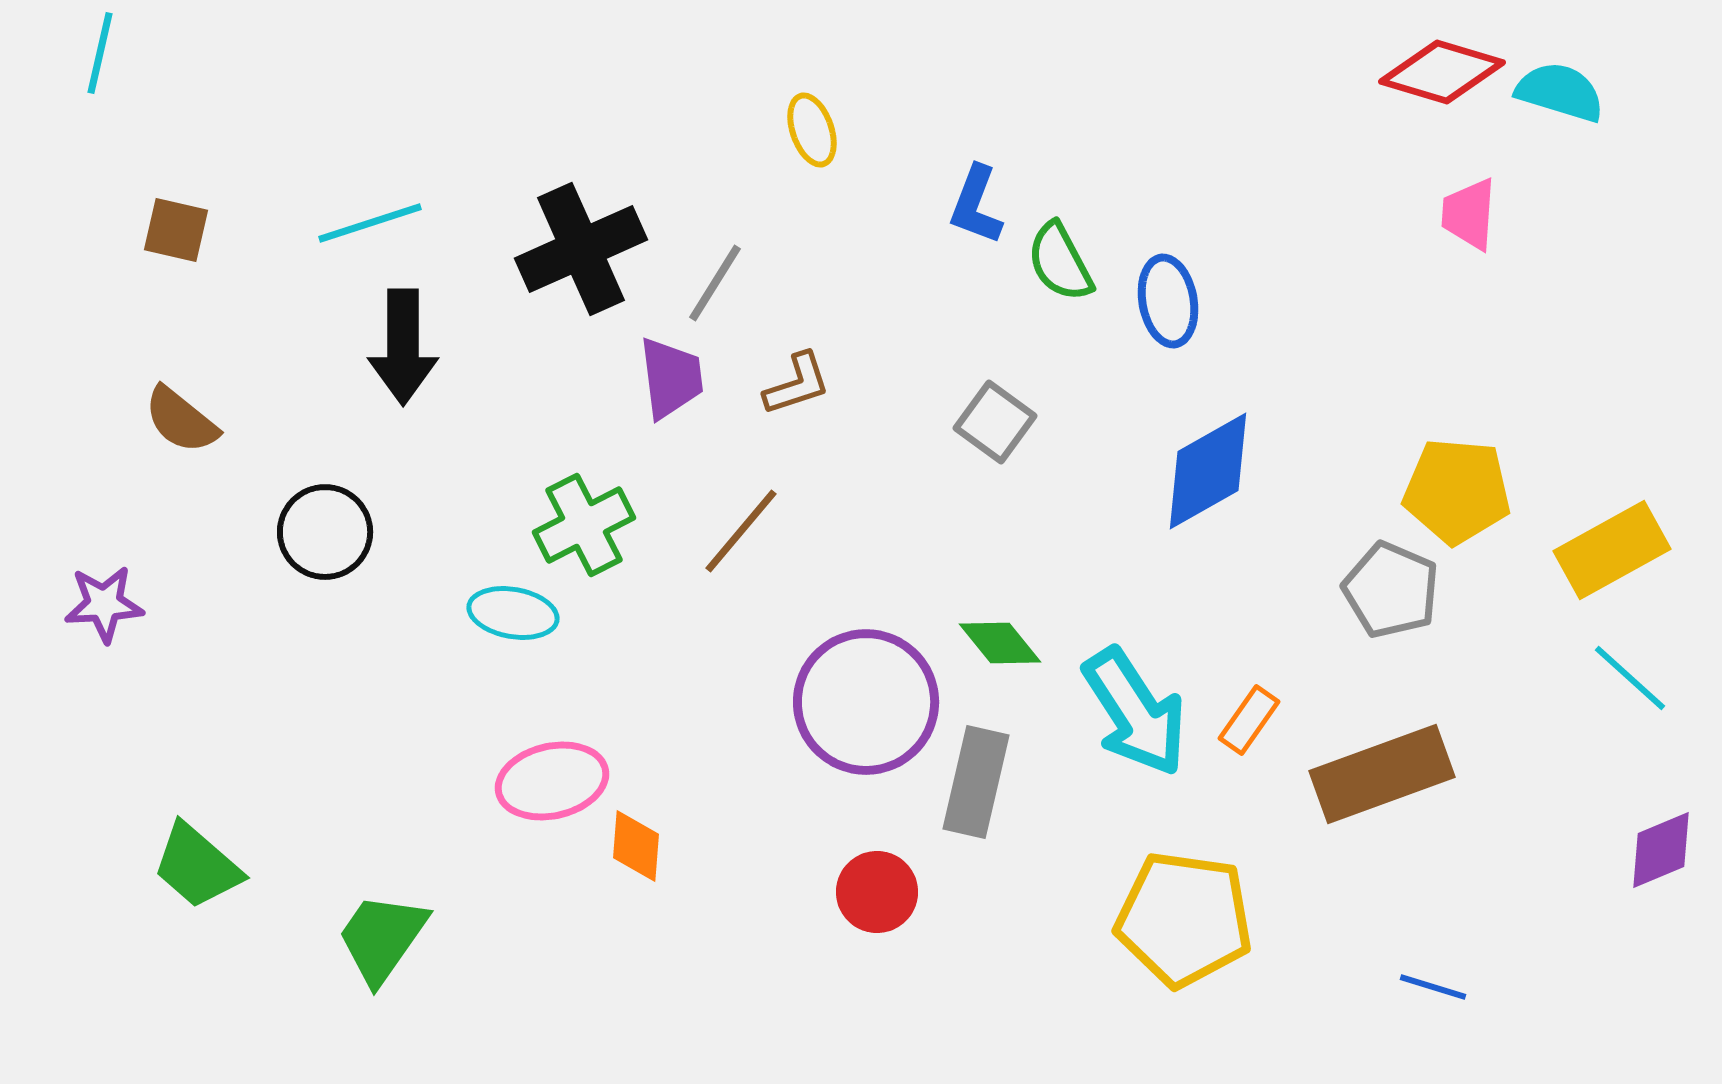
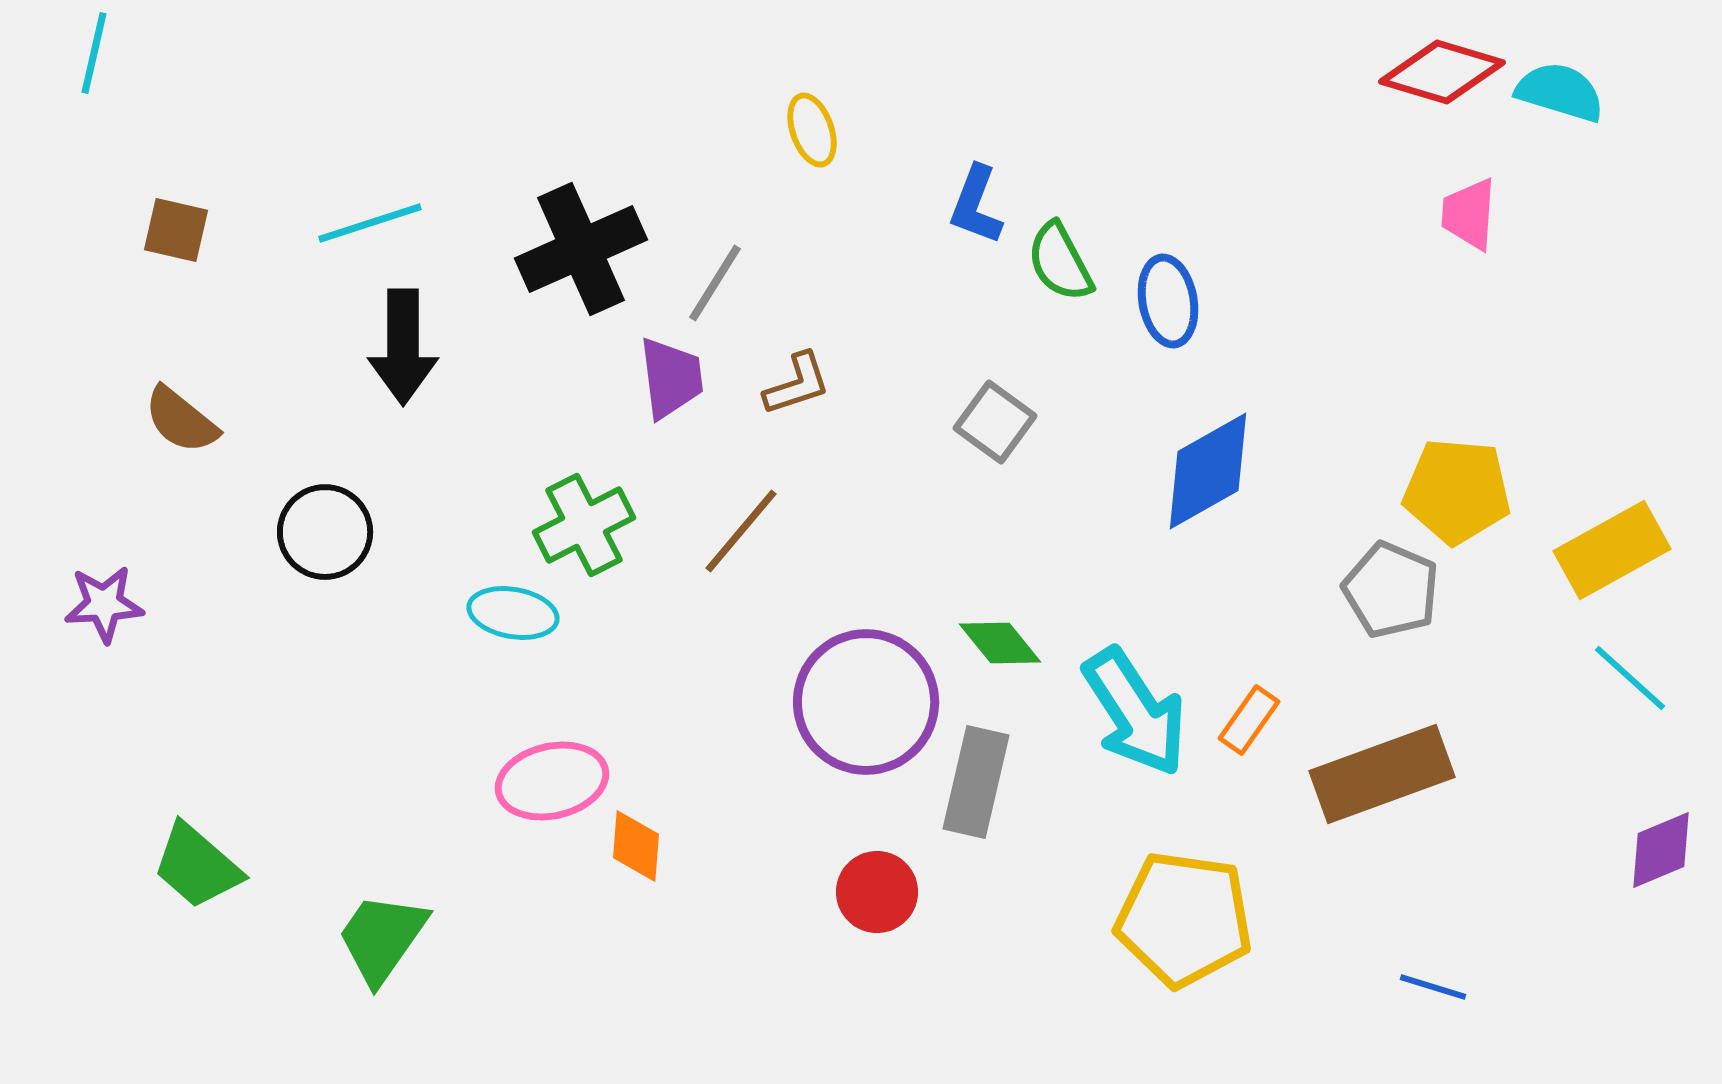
cyan line at (100, 53): moved 6 px left
